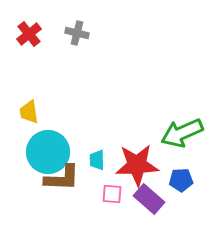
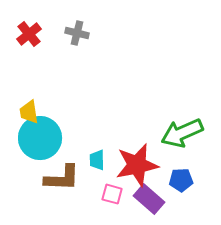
cyan circle: moved 8 px left, 14 px up
red star: rotated 9 degrees counterclockwise
pink square: rotated 10 degrees clockwise
